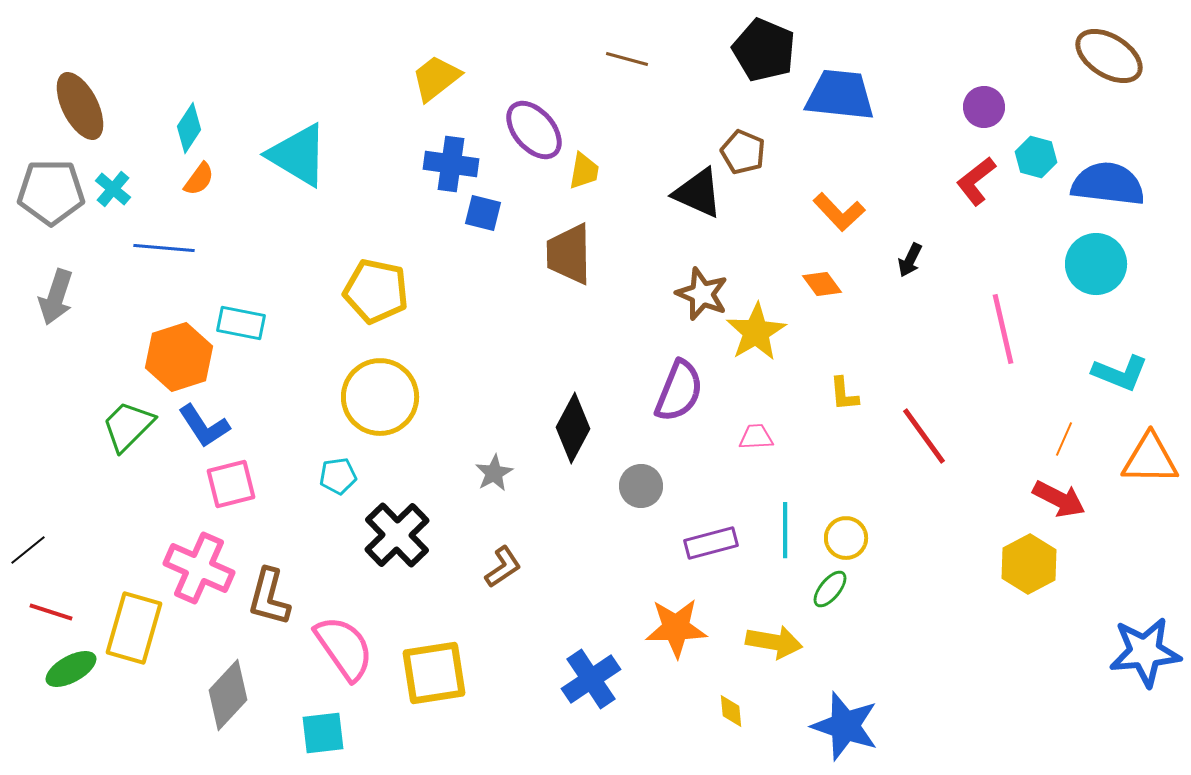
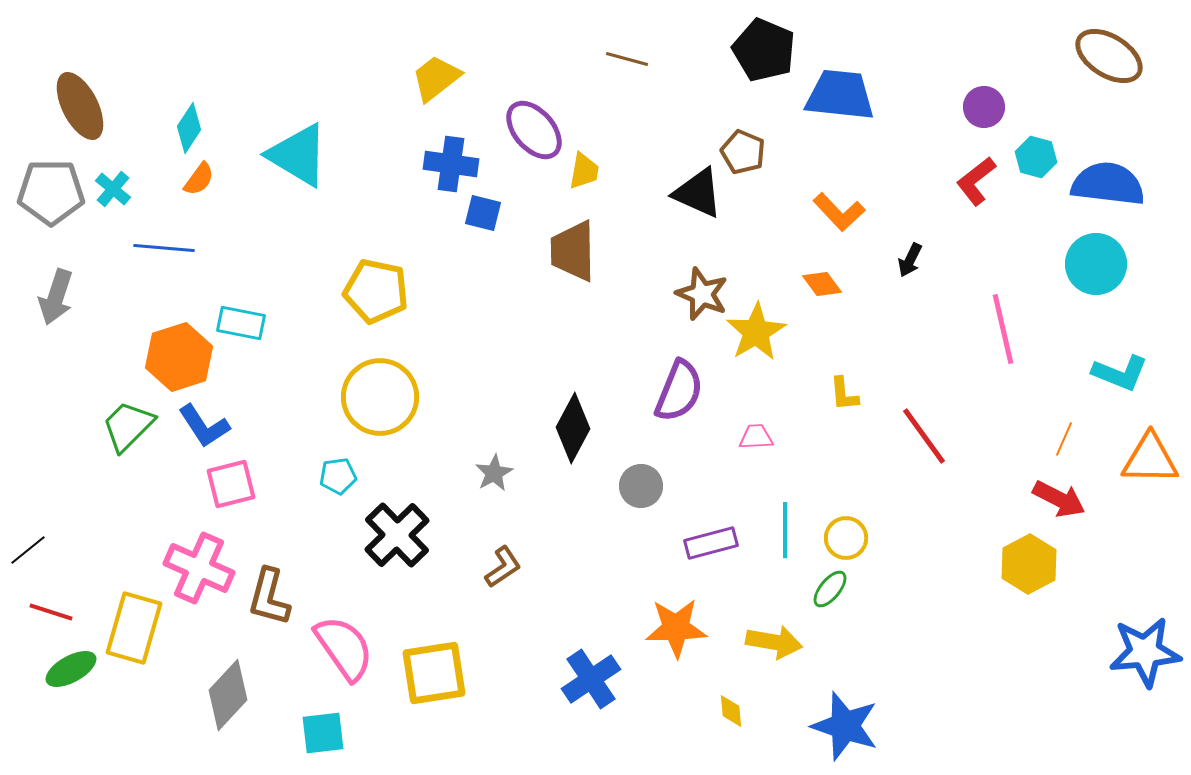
brown trapezoid at (569, 254): moved 4 px right, 3 px up
